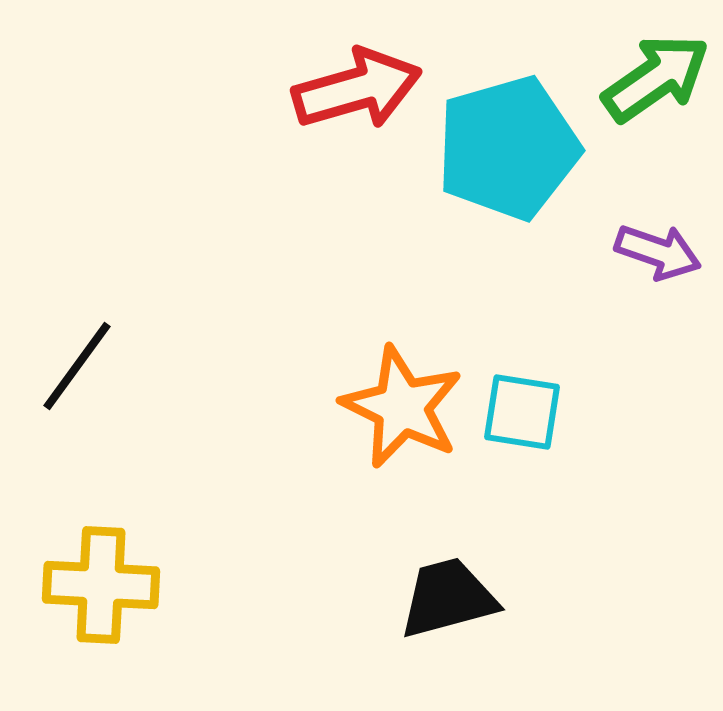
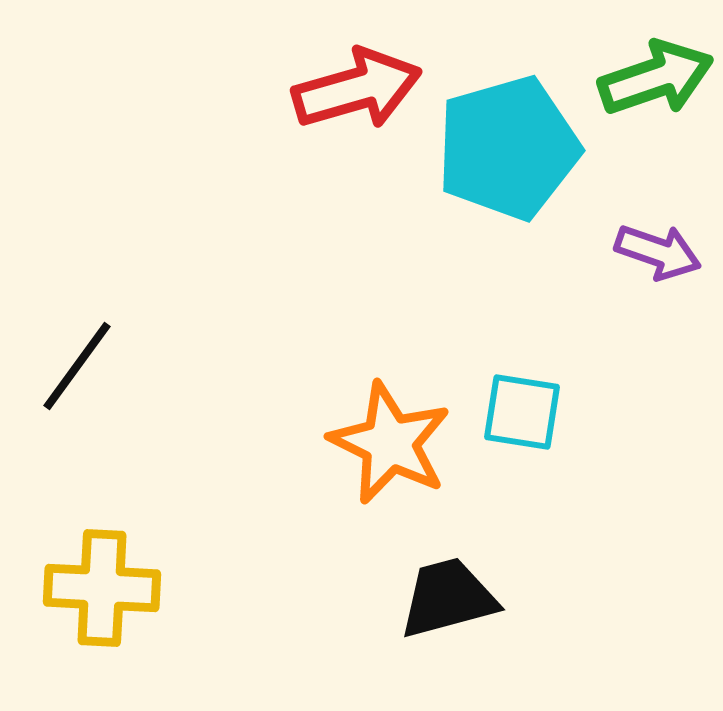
green arrow: rotated 16 degrees clockwise
orange star: moved 12 px left, 36 px down
yellow cross: moved 1 px right, 3 px down
